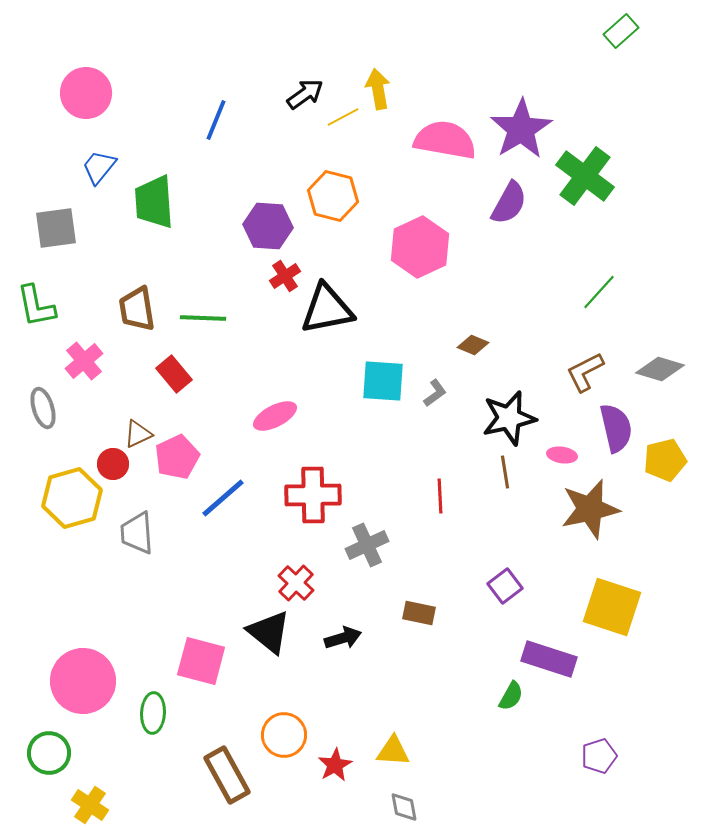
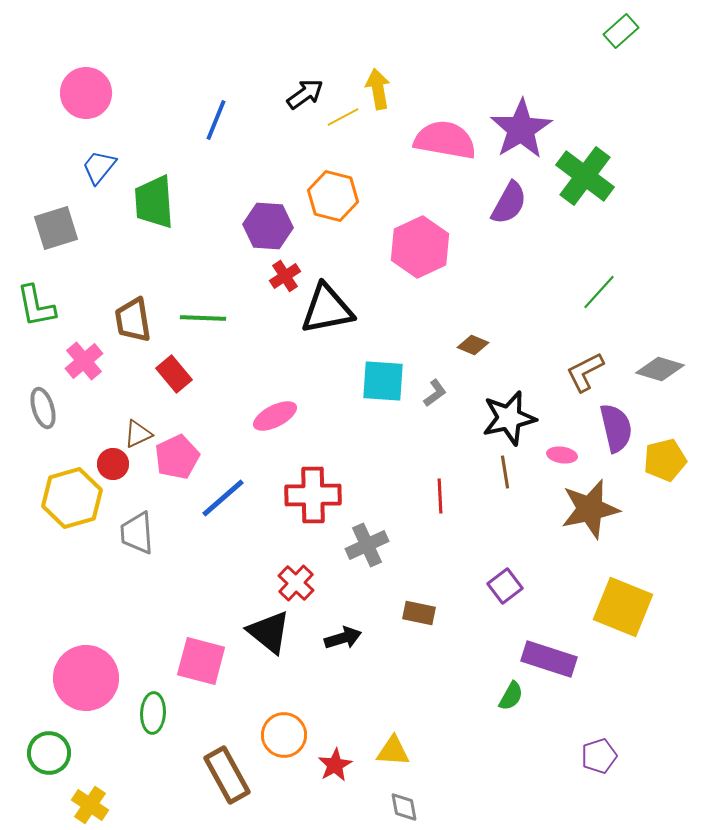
gray square at (56, 228): rotated 9 degrees counterclockwise
brown trapezoid at (137, 309): moved 4 px left, 11 px down
yellow square at (612, 607): moved 11 px right; rotated 4 degrees clockwise
pink circle at (83, 681): moved 3 px right, 3 px up
